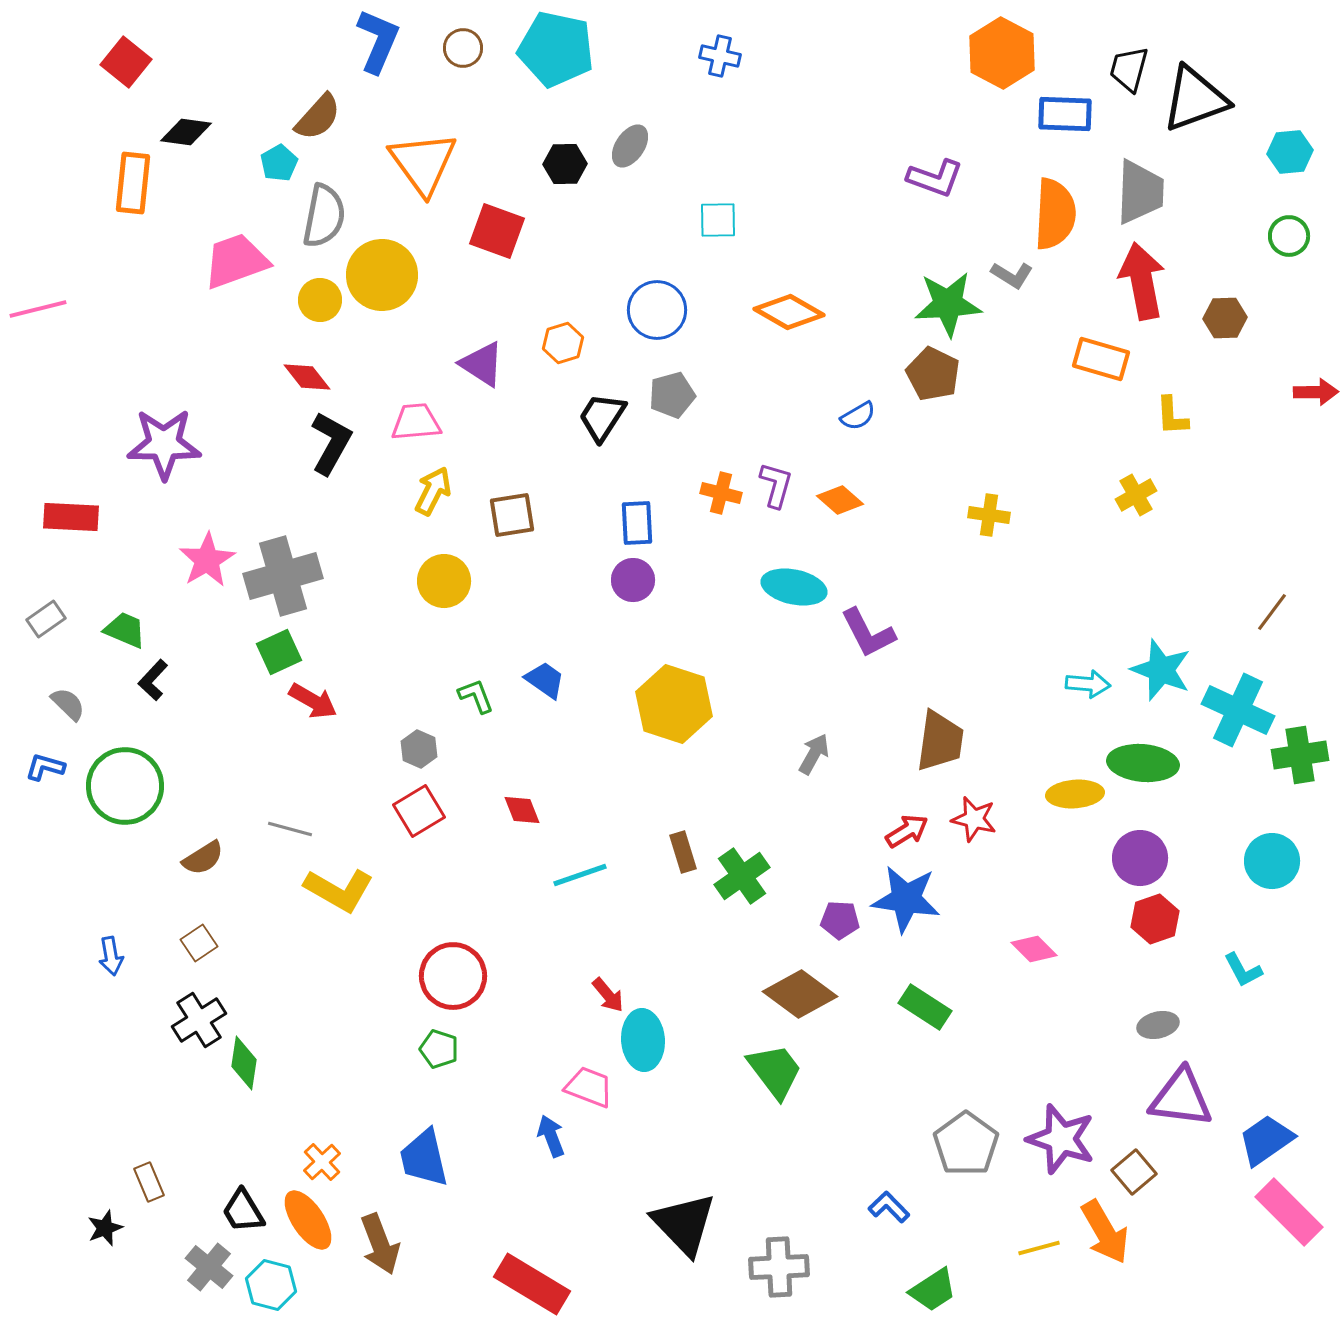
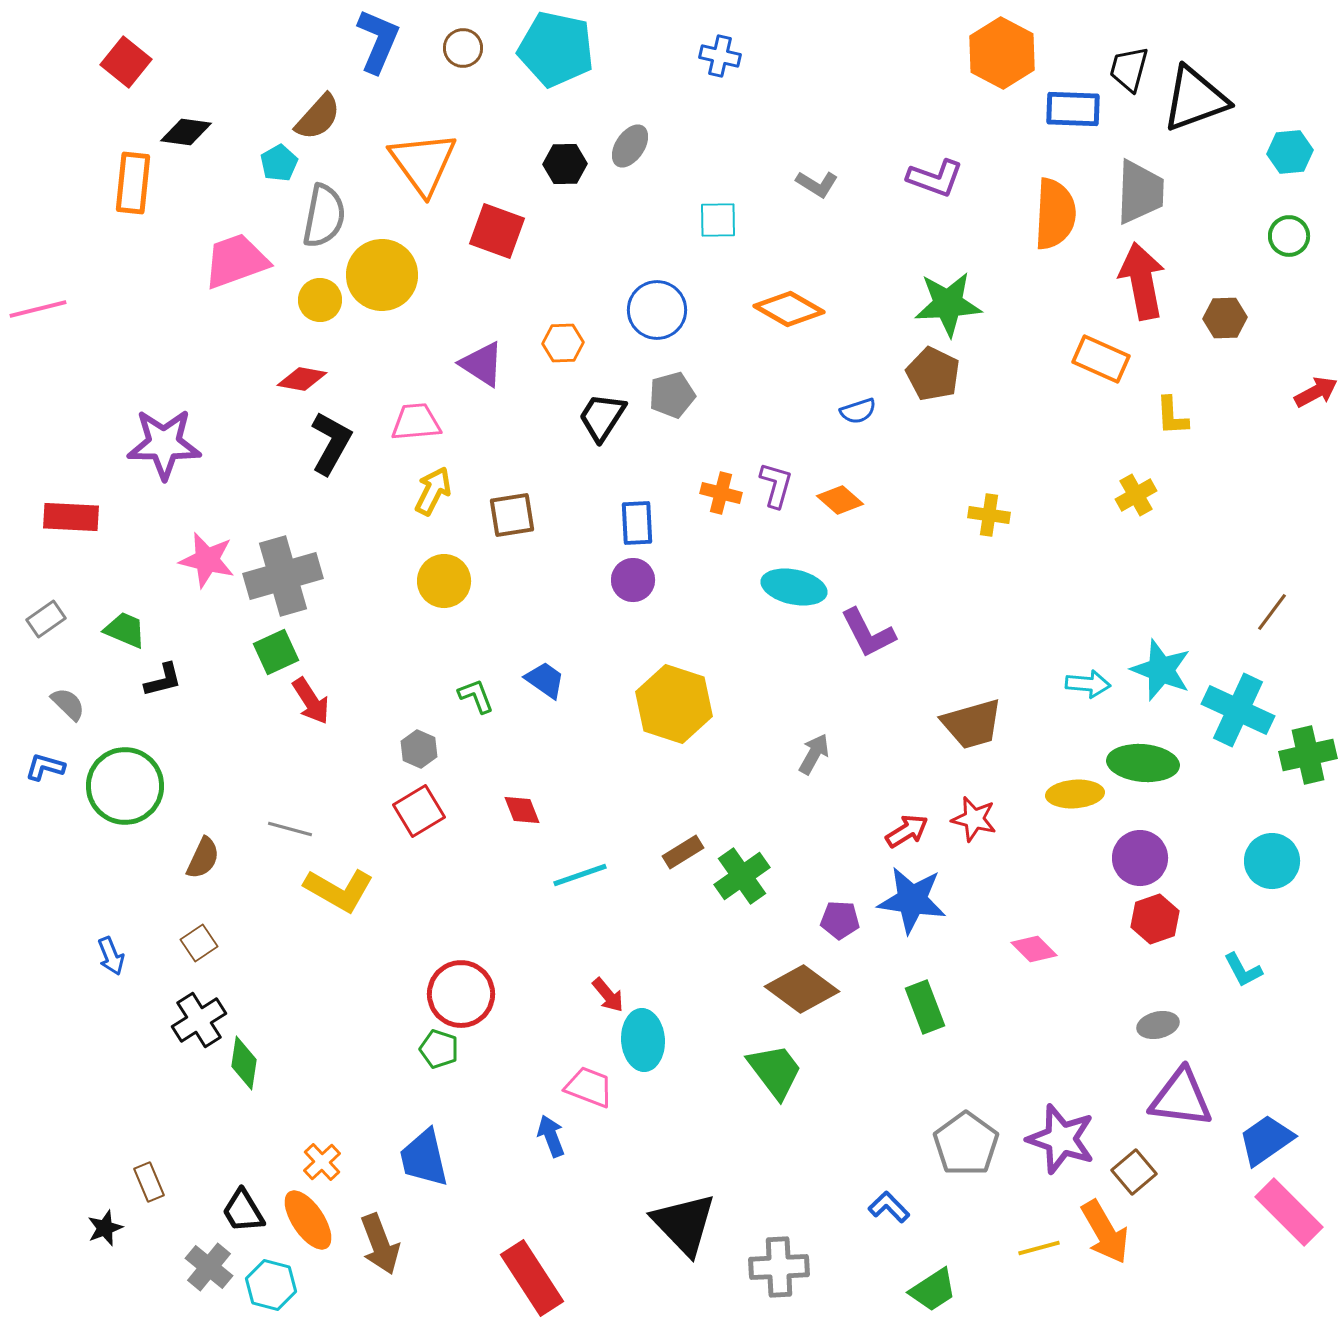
blue rectangle at (1065, 114): moved 8 px right, 5 px up
gray L-shape at (1012, 275): moved 195 px left, 91 px up
orange diamond at (789, 312): moved 3 px up
orange hexagon at (563, 343): rotated 15 degrees clockwise
orange rectangle at (1101, 359): rotated 8 degrees clockwise
red diamond at (307, 377): moved 5 px left, 2 px down; rotated 42 degrees counterclockwise
red arrow at (1316, 392): rotated 27 degrees counterclockwise
blue semicircle at (858, 416): moved 5 px up; rotated 12 degrees clockwise
pink star at (207, 560): rotated 28 degrees counterclockwise
green square at (279, 652): moved 3 px left
black L-shape at (153, 680): moved 10 px right; rotated 147 degrees counterclockwise
red arrow at (313, 701): moved 2 px left; rotated 27 degrees clockwise
brown trapezoid at (940, 741): moved 32 px right, 17 px up; rotated 66 degrees clockwise
green cross at (1300, 755): moved 8 px right; rotated 4 degrees counterclockwise
brown rectangle at (683, 852): rotated 75 degrees clockwise
brown semicircle at (203, 858): rotated 33 degrees counterclockwise
blue star at (906, 899): moved 6 px right, 1 px down
blue arrow at (111, 956): rotated 12 degrees counterclockwise
red circle at (453, 976): moved 8 px right, 18 px down
brown diamond at (800, 994): moved 2 px right, 5 px up
green rectangle at (925, 1007): rotated 36 degrees clockwise
red rectangle at (532, 1284): moved 6 px up; rotated 26 degrees clockwise
